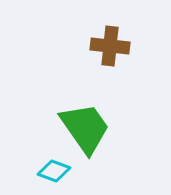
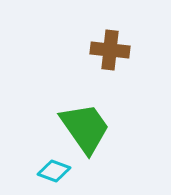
brown cross: moved 4 px down
